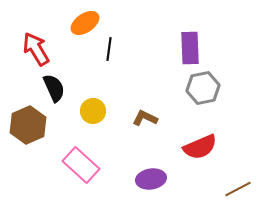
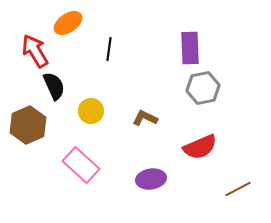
orange ellipse: moved 17 px left
red arrow: moved 1 px left, 2 px down
black semicircle: moved 2 px up
yellow circle: moved 2 px left
